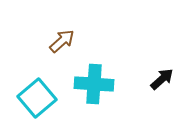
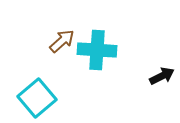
black arrow: moved 3 px up; rotated 15 degrees clockwise
cyan cross: moved 3 px right, 34 px up
